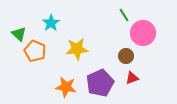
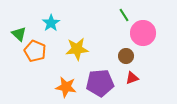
purple pentagon: rotated 20 degrees clockwise
